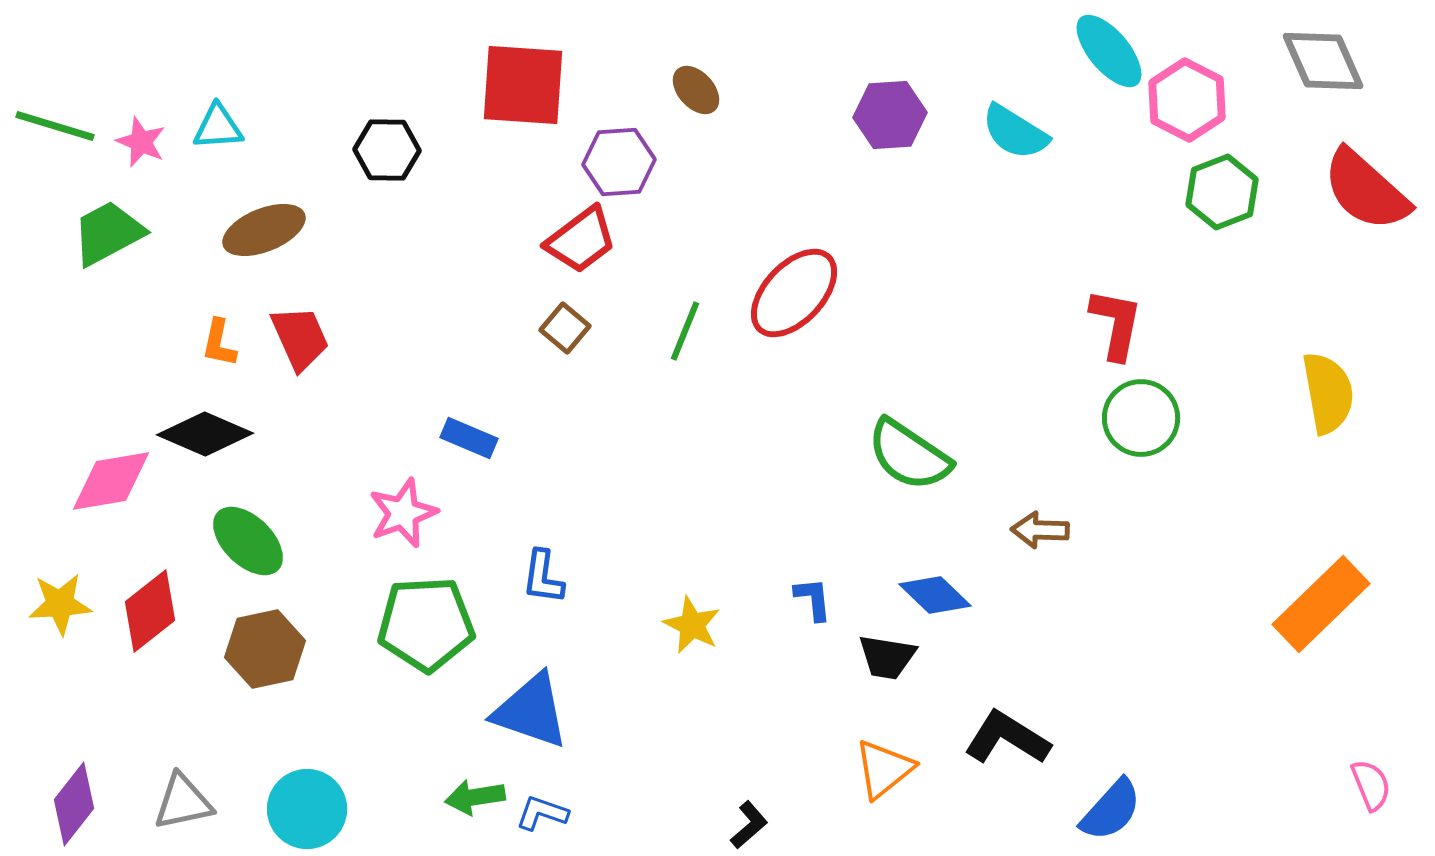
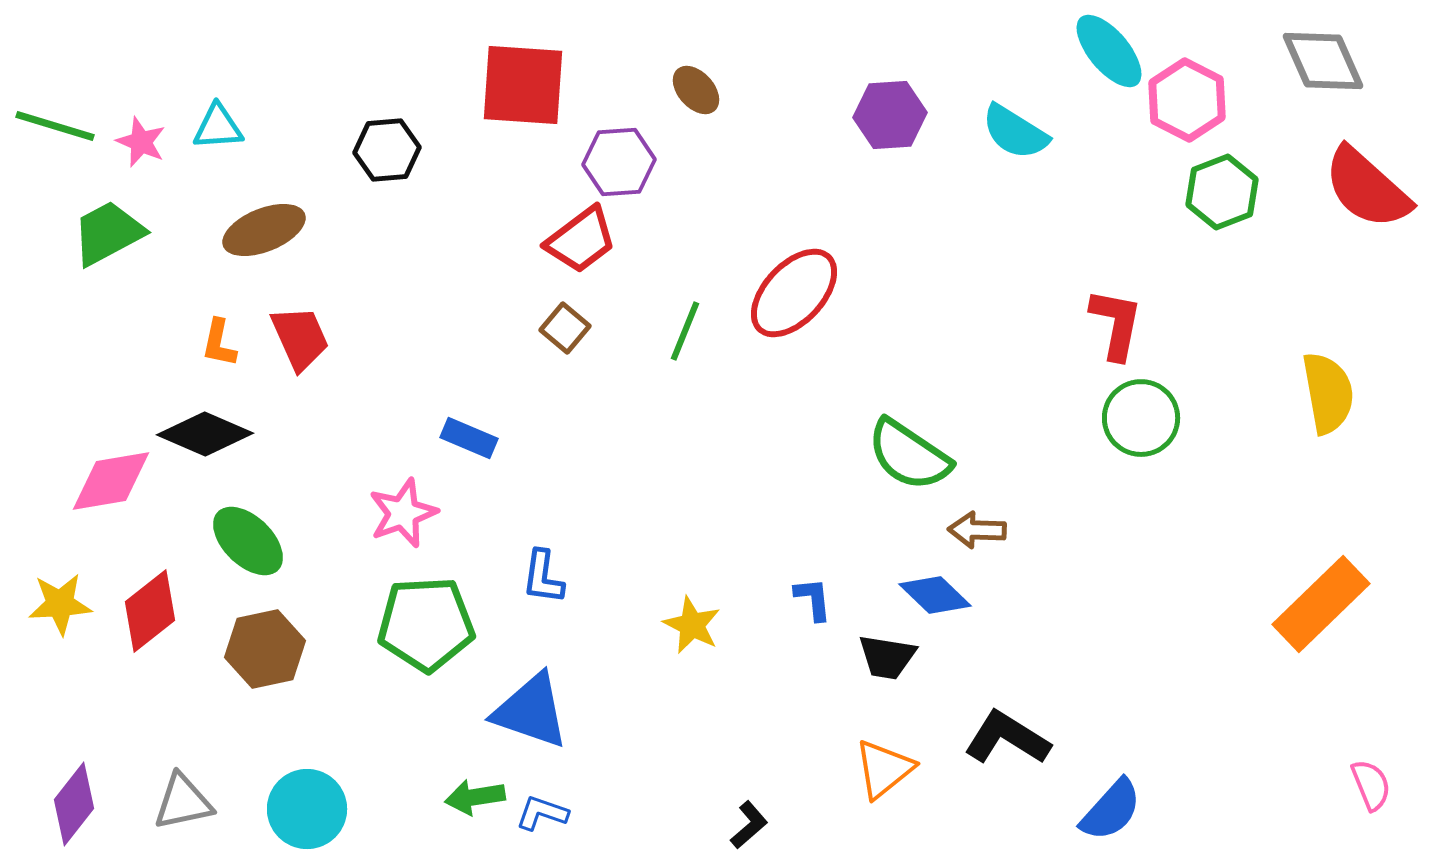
black hexagon at (387, 150): rotated 6 degrees counterclockwise
red semicircle at (1366, 190): moved 1 px right, 2 px up
brown arrow at (1040, 530): moved 63 px left
